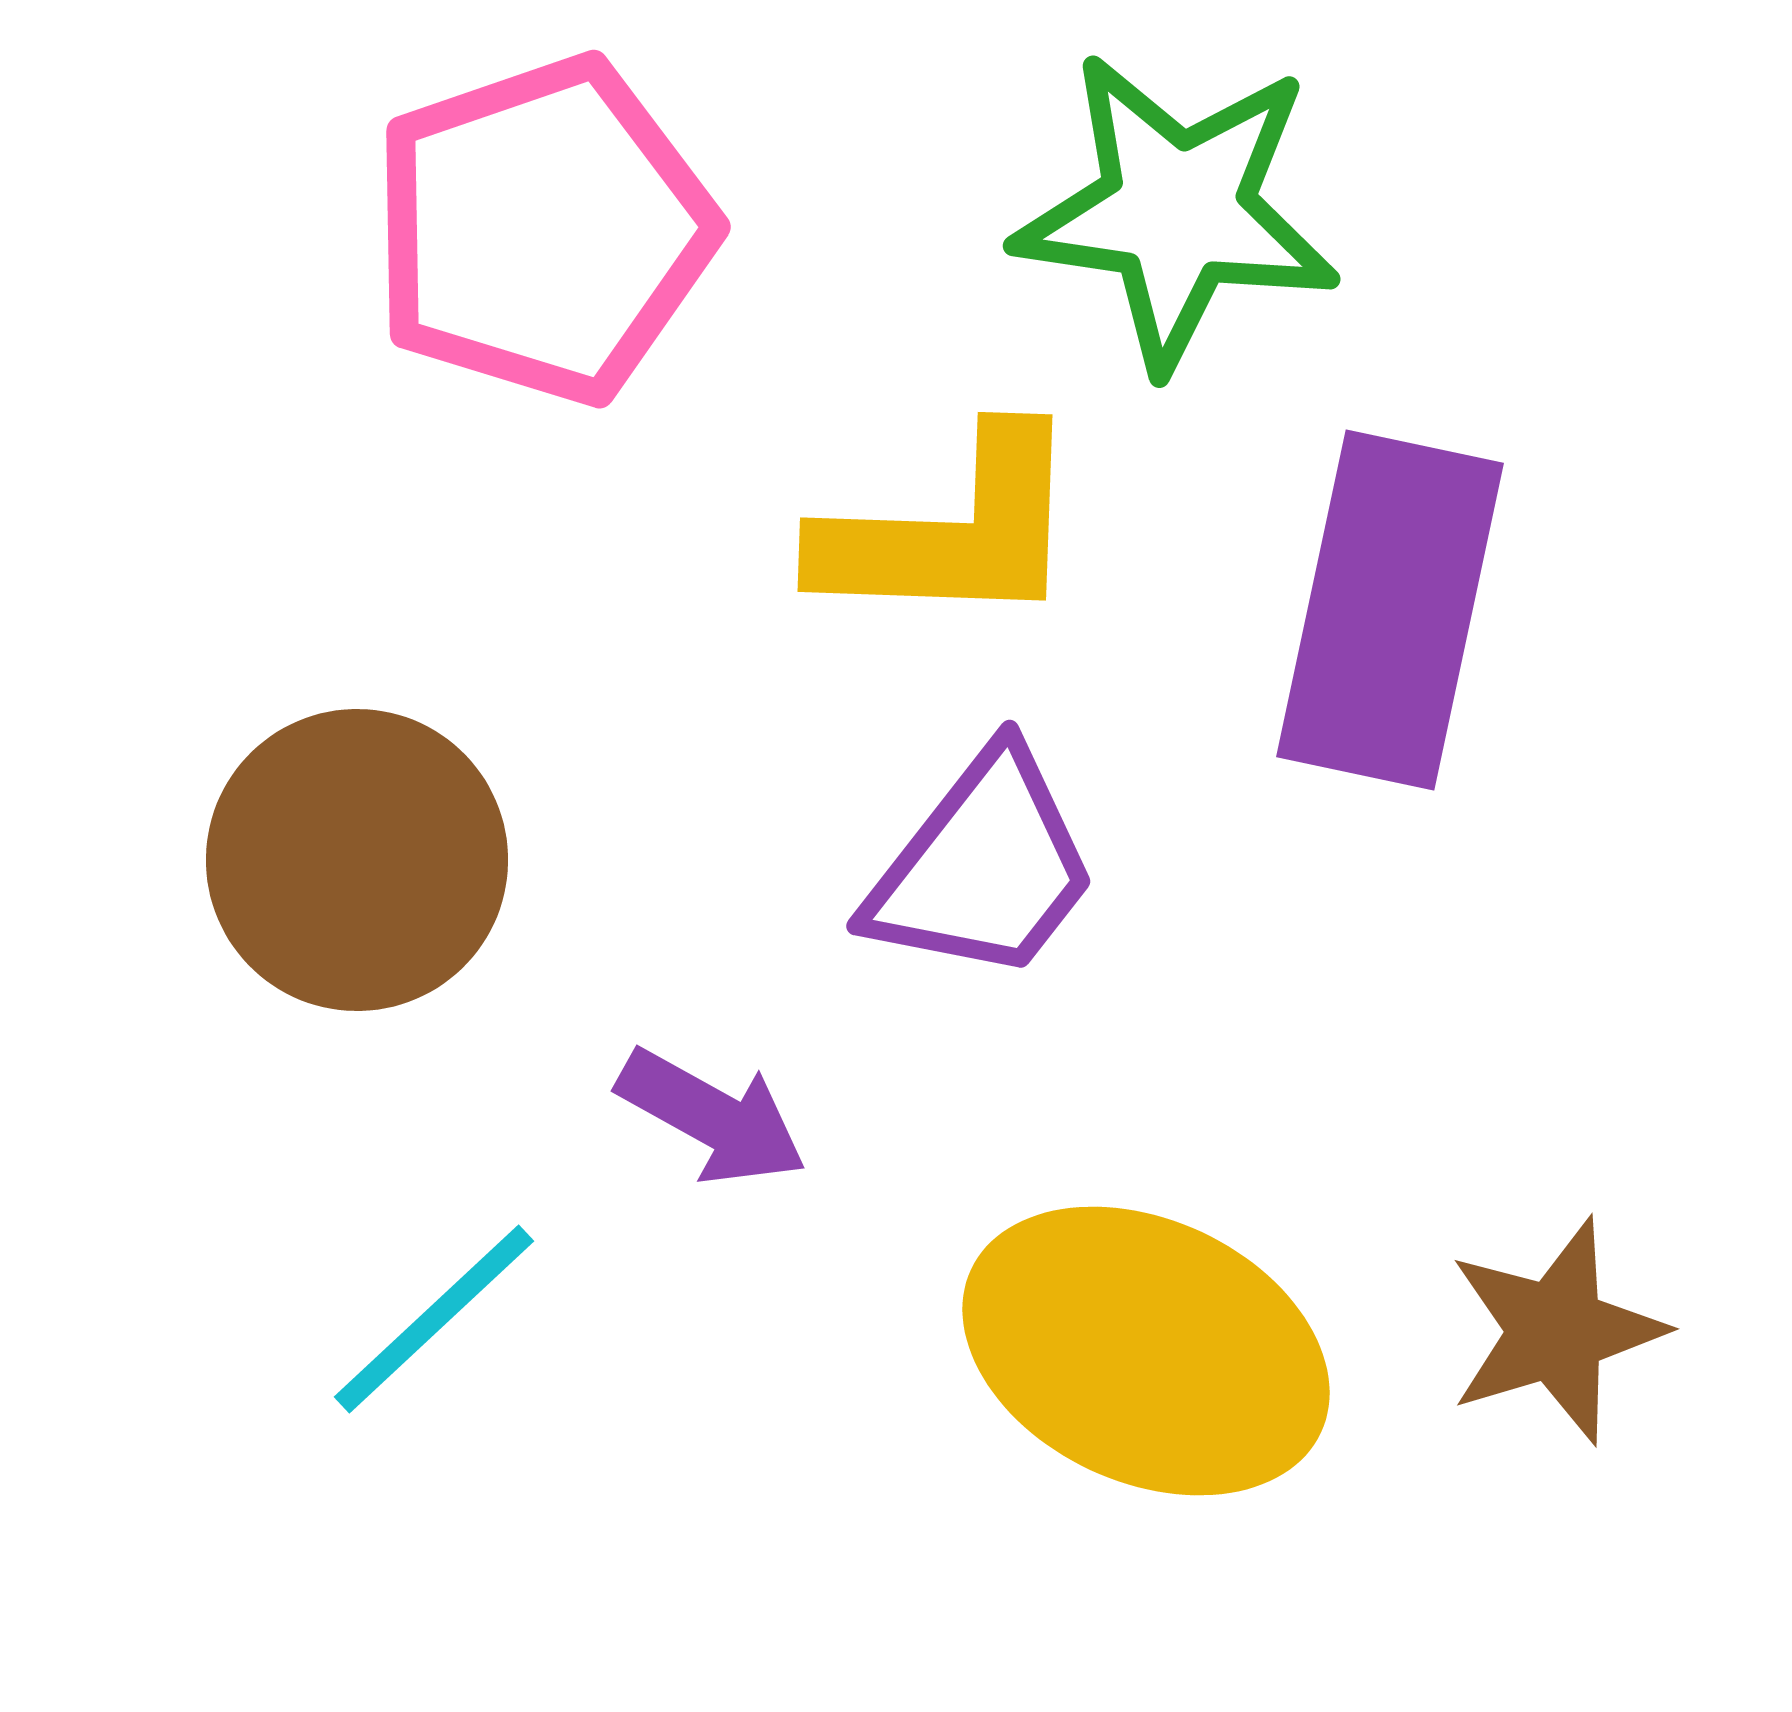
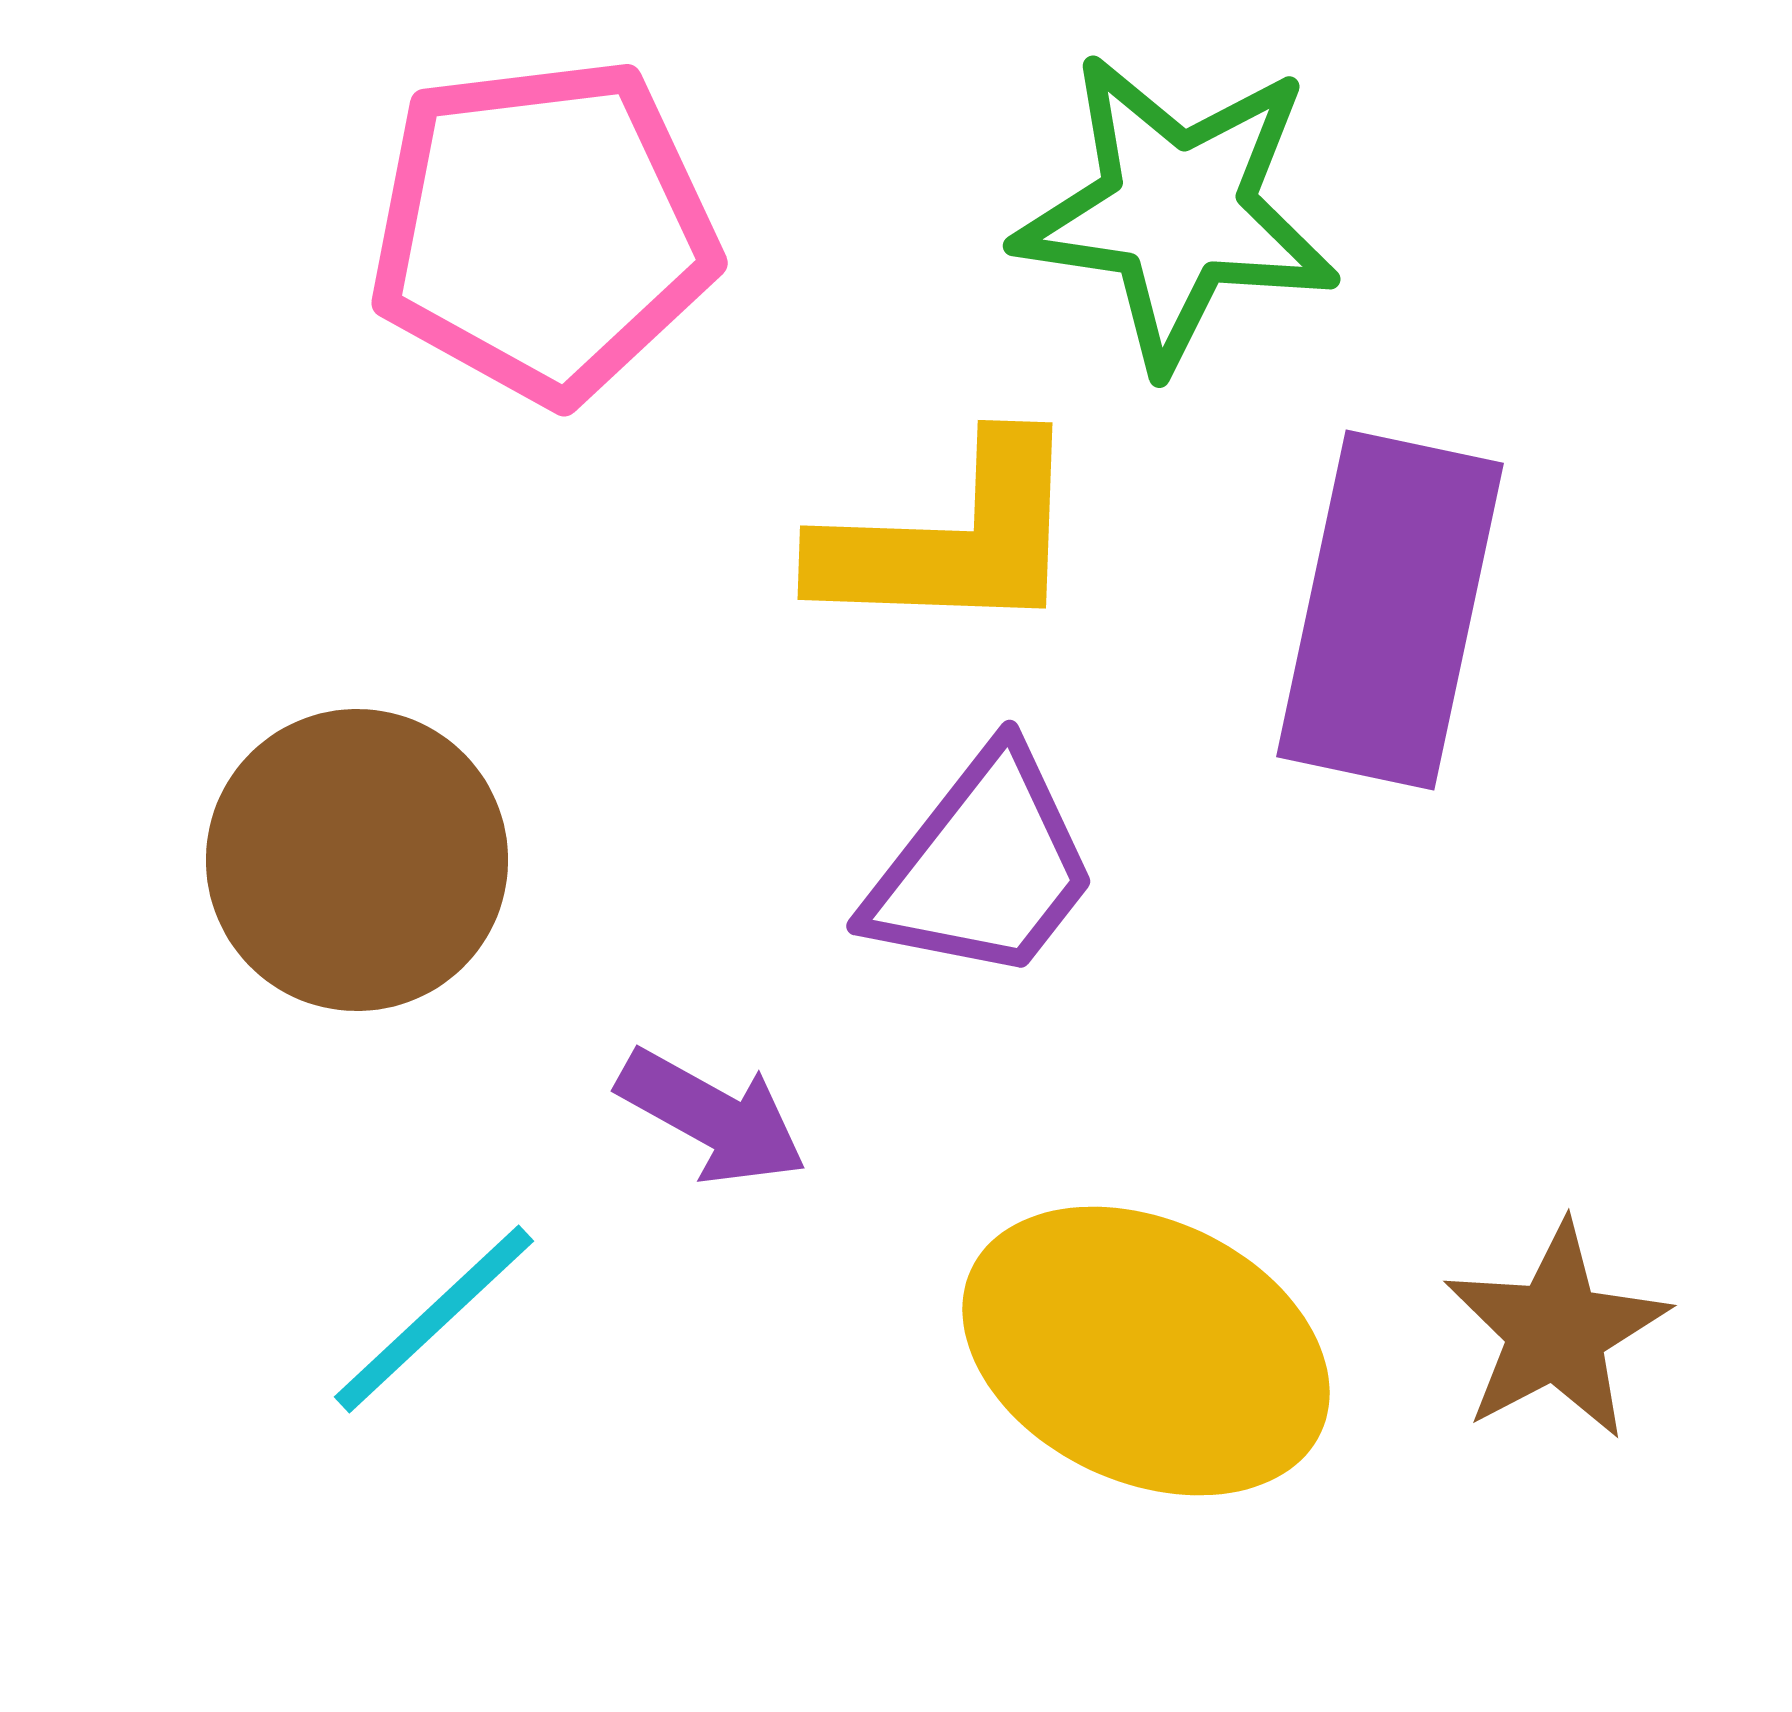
pink pentagon: rotated 12 degrees clockwise
yellow L-shape: moved 8 px down
brown star: rotated 11 degrees counterclockwise
